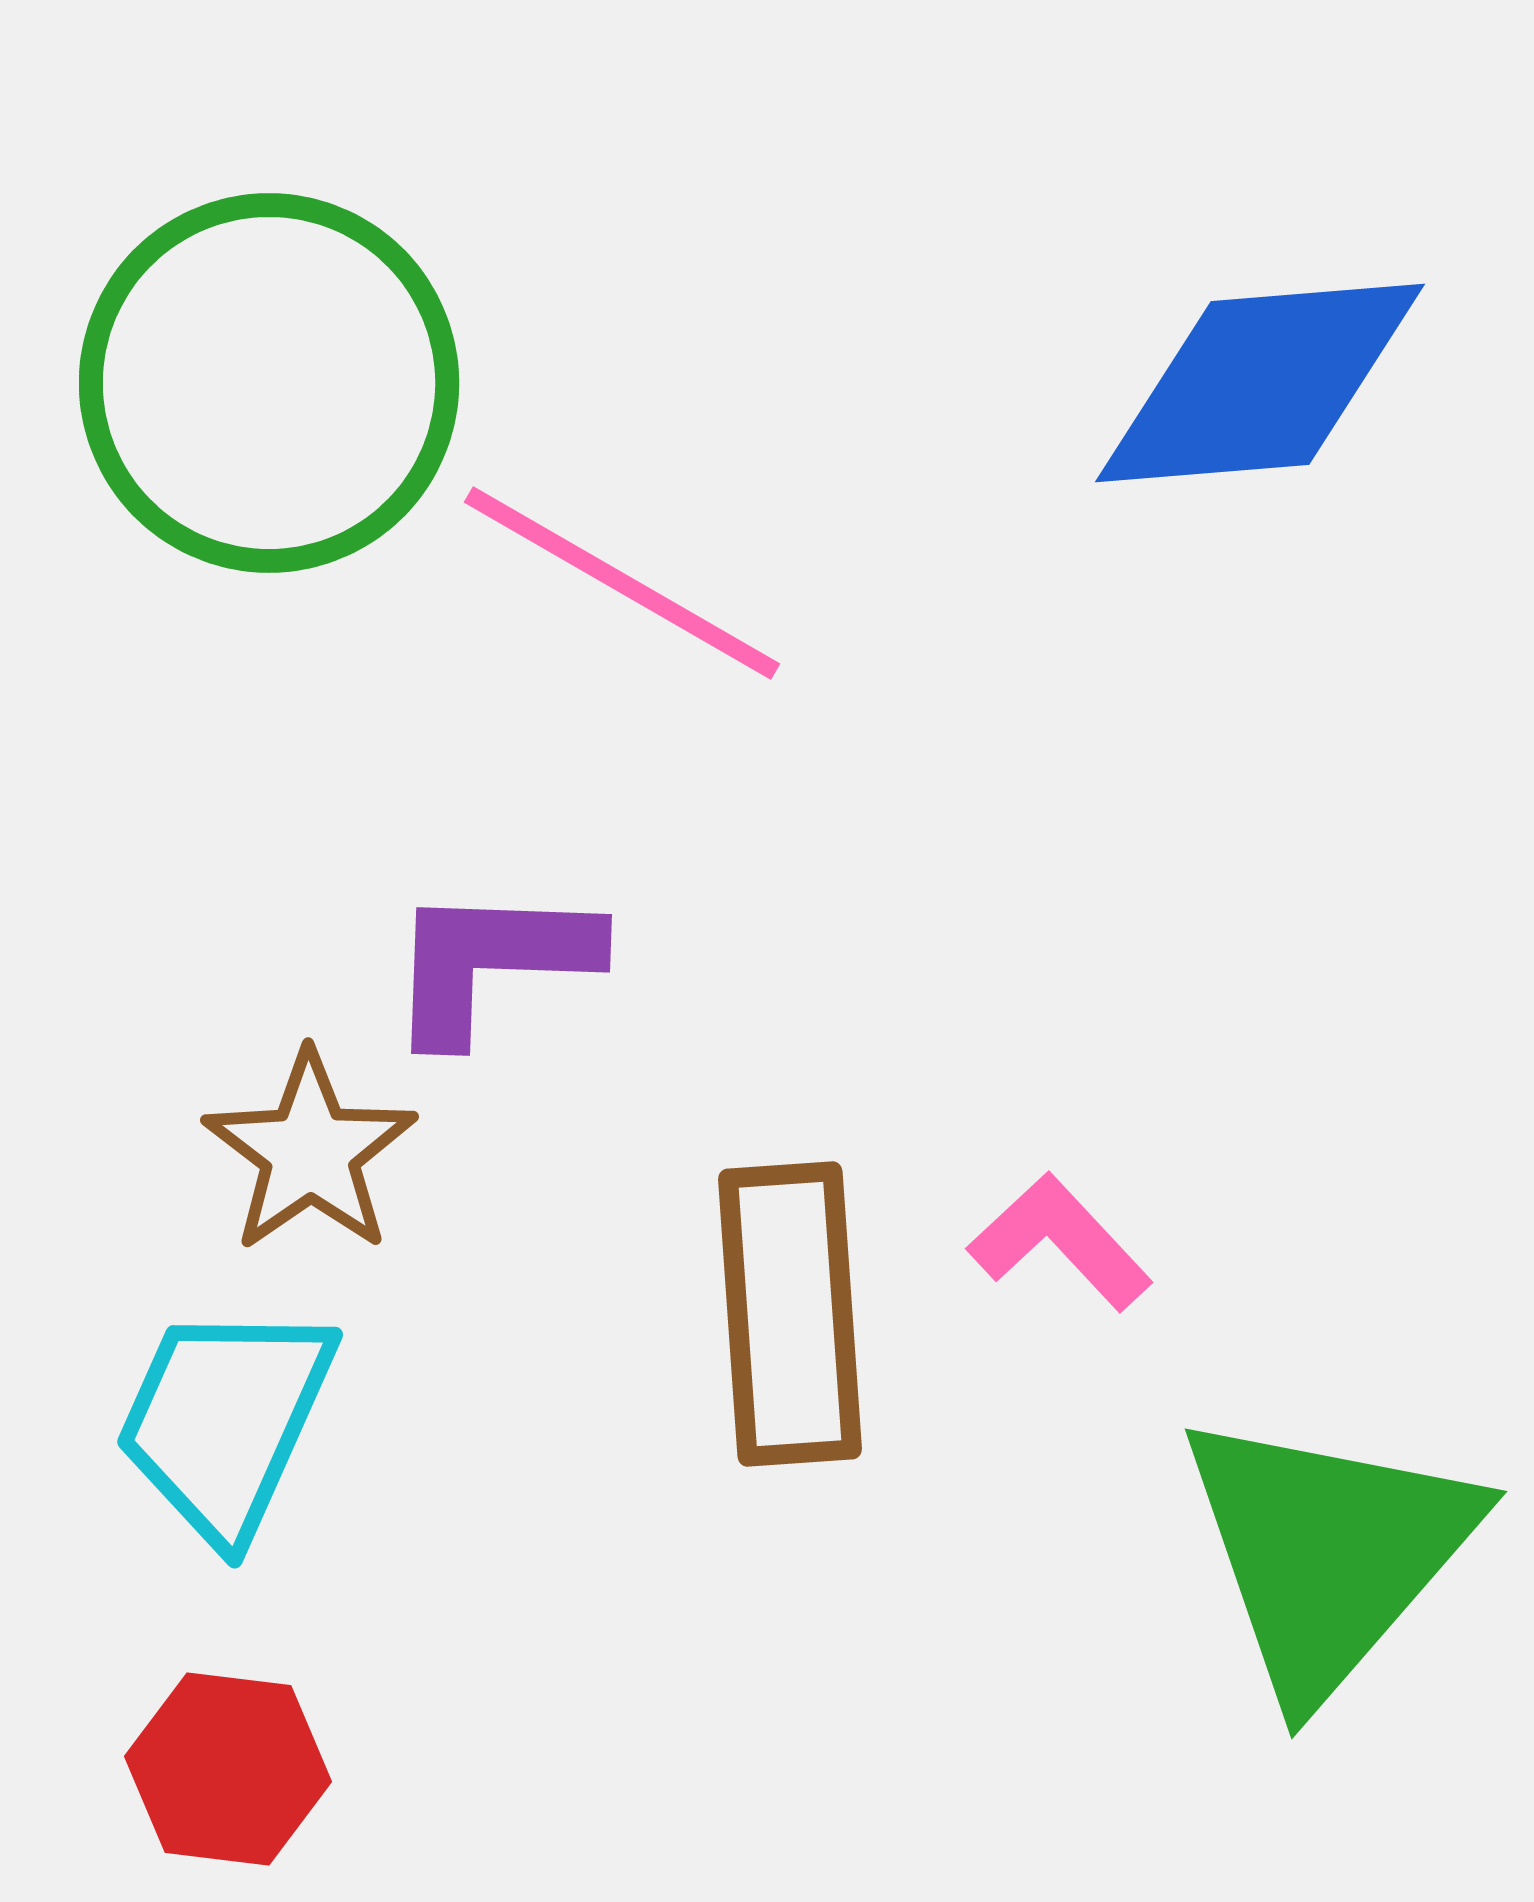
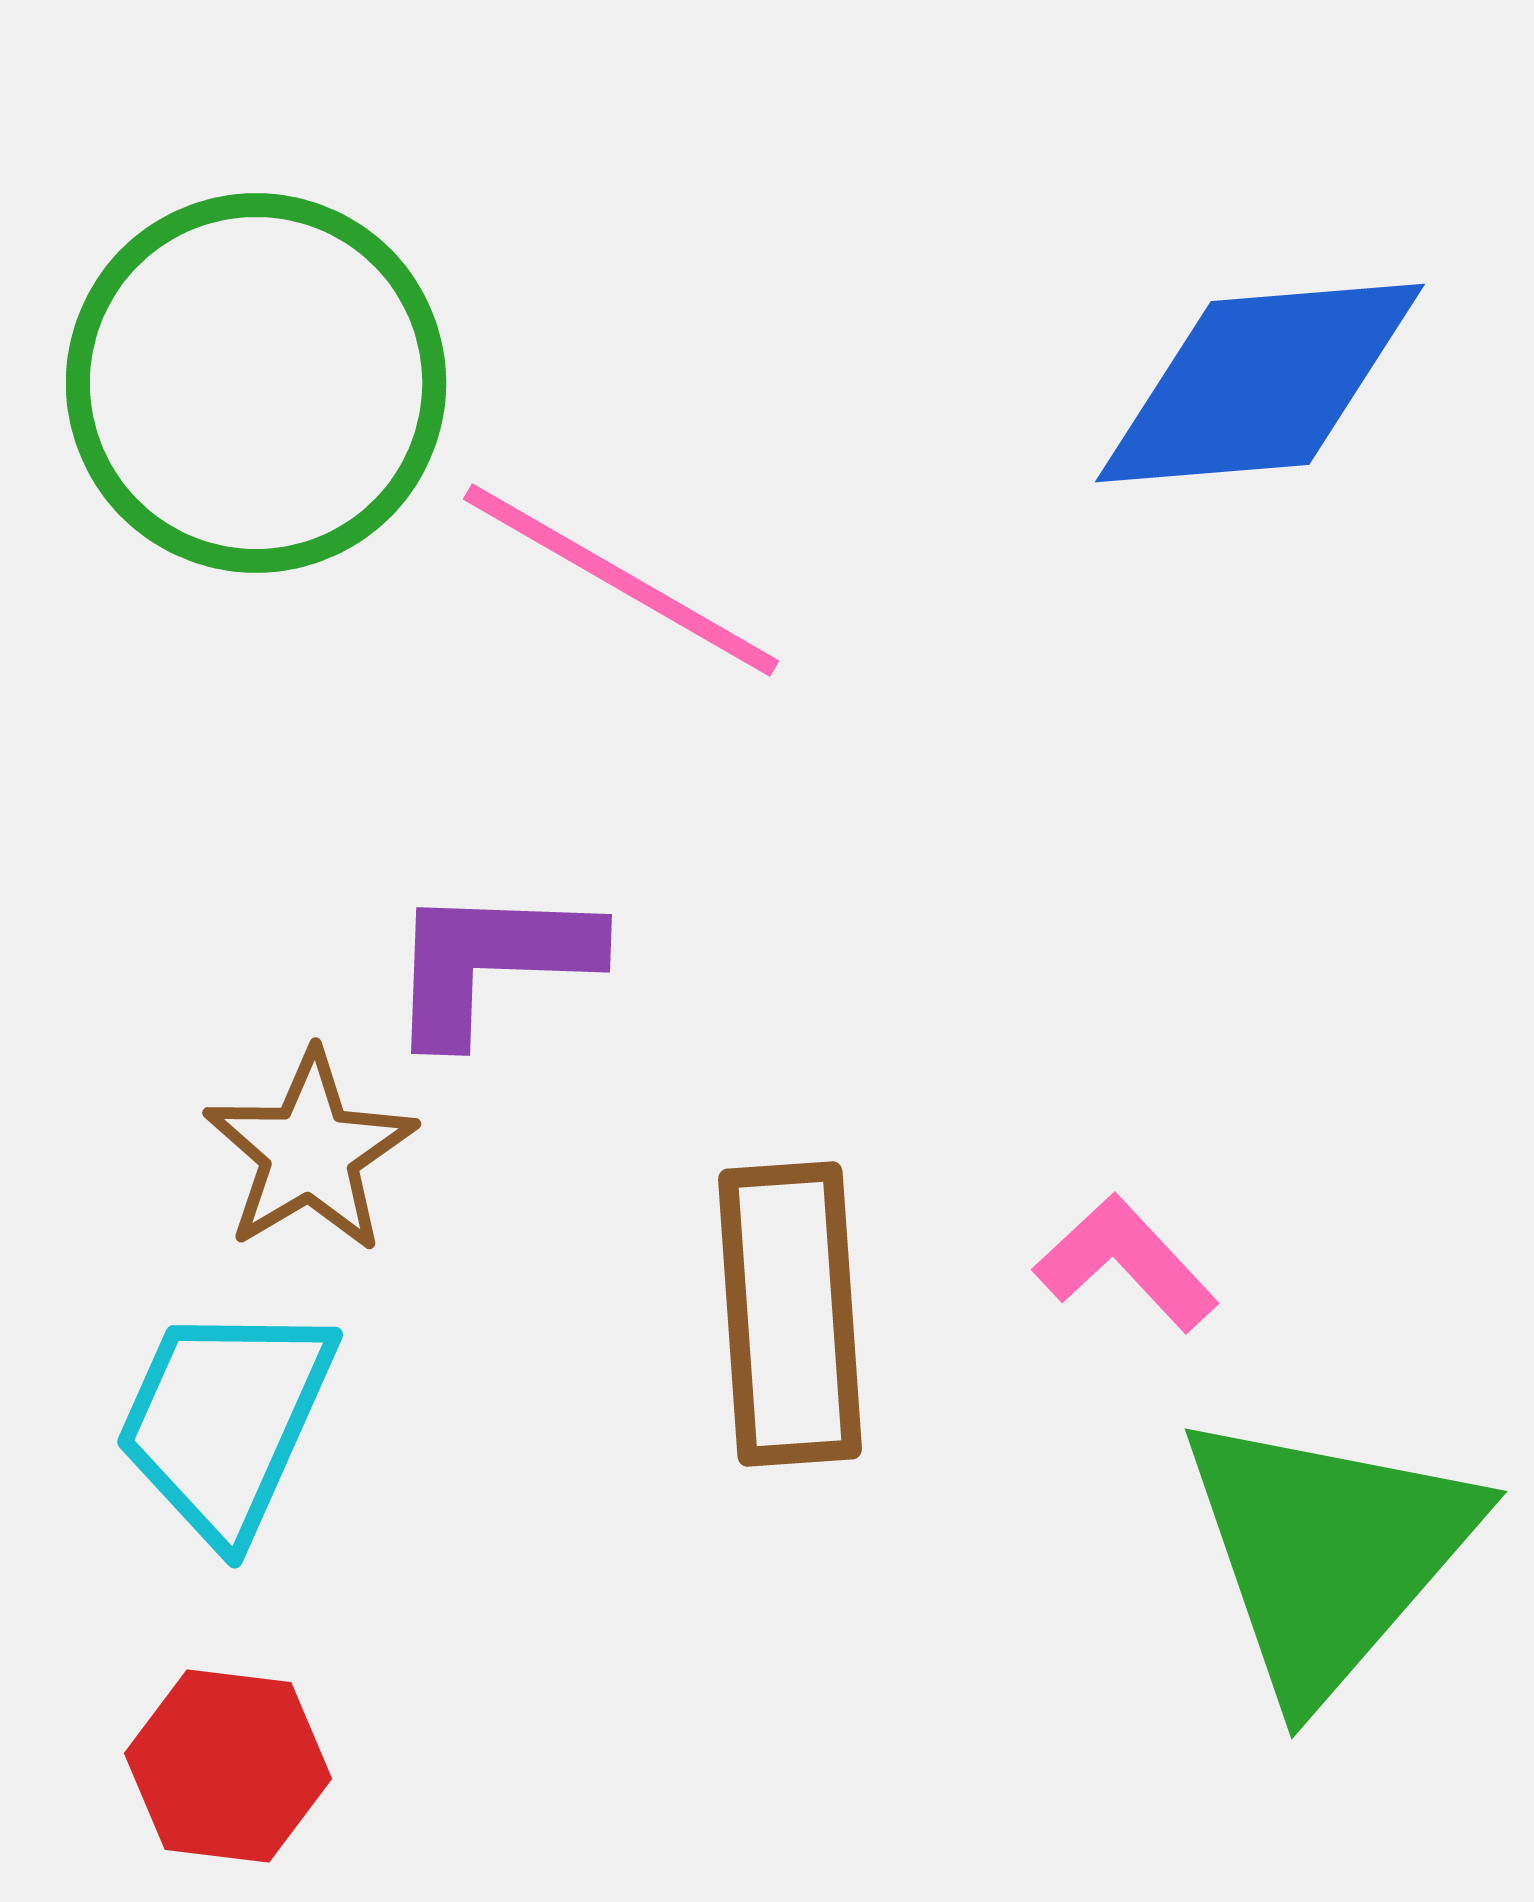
green circle: moved 13 px left
pink line: moved 1 px left, 3 px up
brown star: rotated 4 degrees clockwise
pink L-shape: moved 66 px right, 21 px down
red hexagon: moved 3 px up
